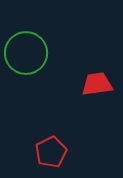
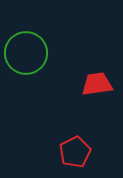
red pentagon: moved 24 px right
